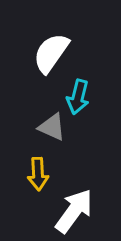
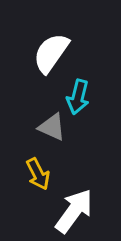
yellow arrow: rotated 24 degrees counterclockwise
